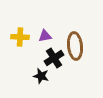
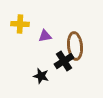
yellow cross: moved 13 px up
black cross: moved 10 px right, 3 px down
